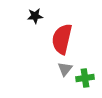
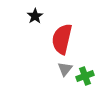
black star: rotated 28 degrees counterclockwise
green cross: moved 2 px up; rotated 12 degrees counterclockwise
